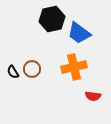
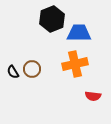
black hexagon: rotated 10 degrees counterclockwise
blue trapezoid: rotated 145 degrees clockwise
orange cross: moved 1 px right, 3 px up
